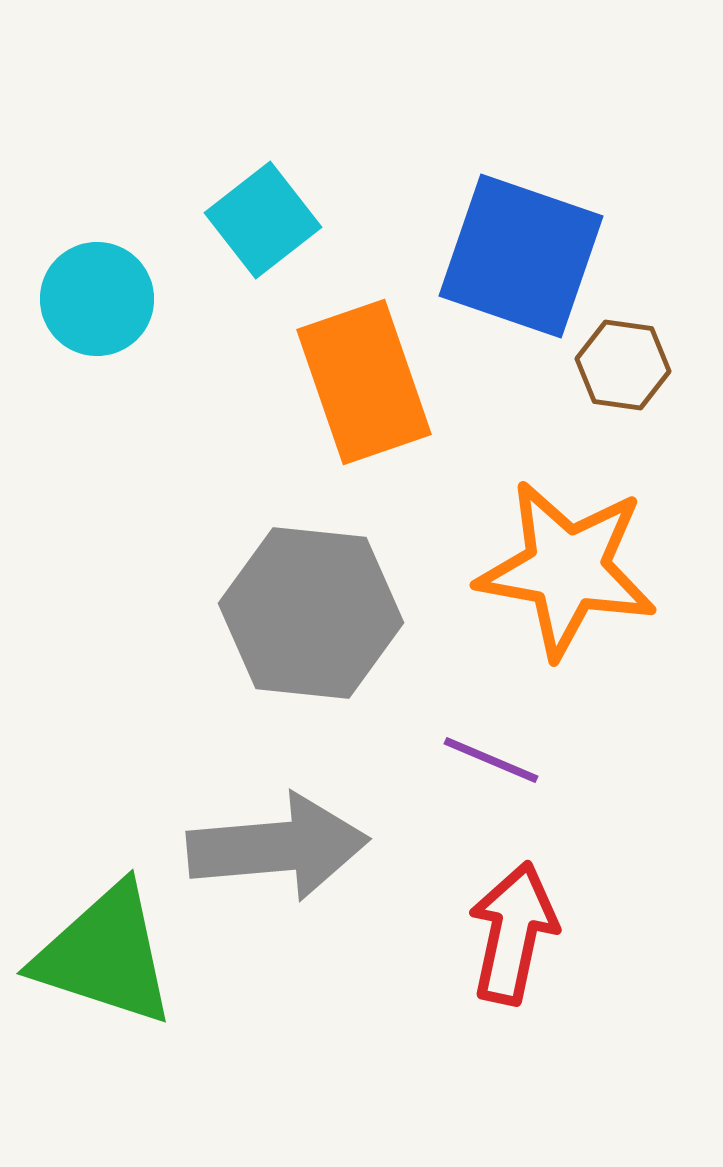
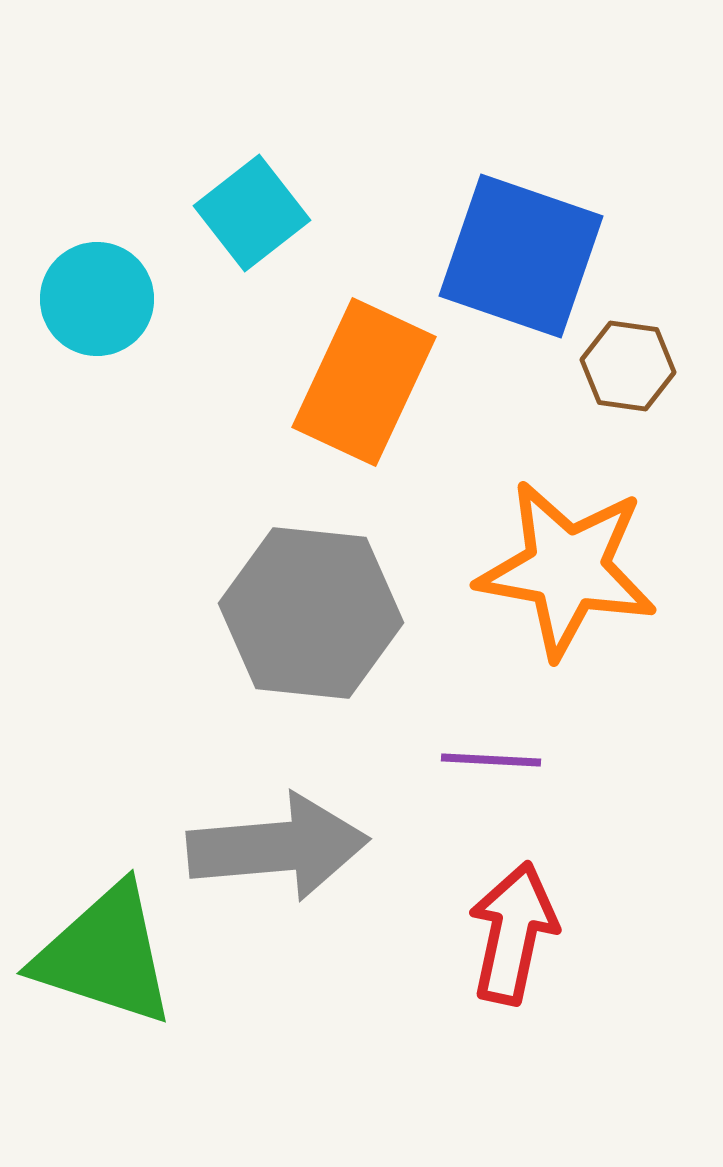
cyan square: moved 11 px left, 7 px up
brown hexagon: moved 5 px right, 1 px down
orange rectangle: rotated 44 degrees clockwise
purple line: rotated 20 degrees counterclockwise
